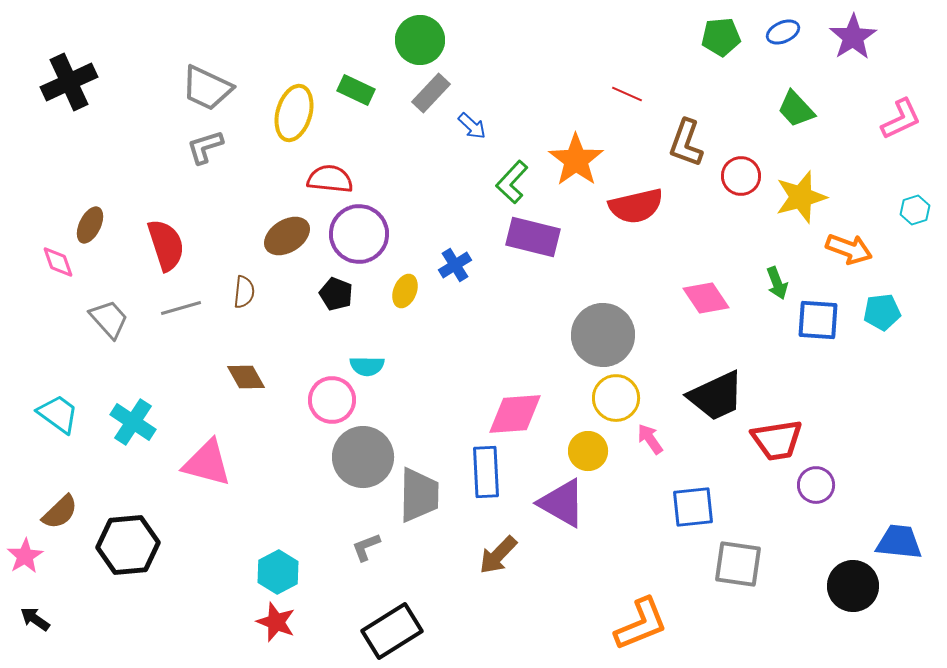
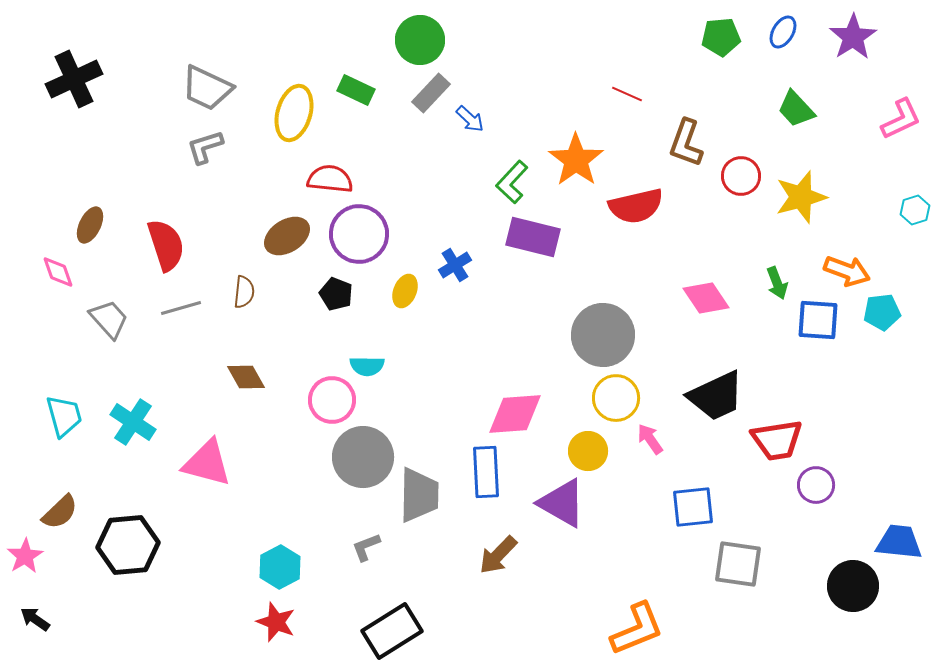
blue ellipse at (783, 32): rotated 36 degrees counterclockwise
black cross at (69, 82): moved 5 px right, 3 px up
blue arrow at (472, 126): moved 2 px left, 7 px up
orange arrow at (849, 249): moved 2 px left, 22 px down
pink diamond at (58, 262): moved 10 px down
cyan trapezoid at (58, 414): moved 6 px right, 2 px down; rotated 39 degrees clockwise
cyan hexagon at (278, 572): moved 2 px right, 5 px up
orange L-shape at (641, 624): moved 4 px left, 5 px down
